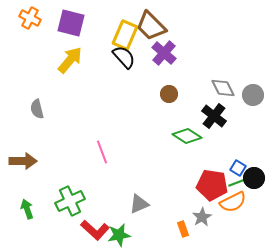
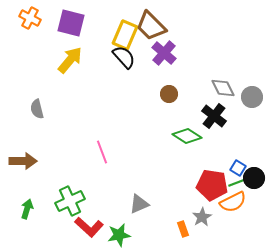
gray circle: moved 1 px left, 2 px down
green arrow: rotated 36 degrees clockwise
red L-shape: moved 6 px left, 3 px up
